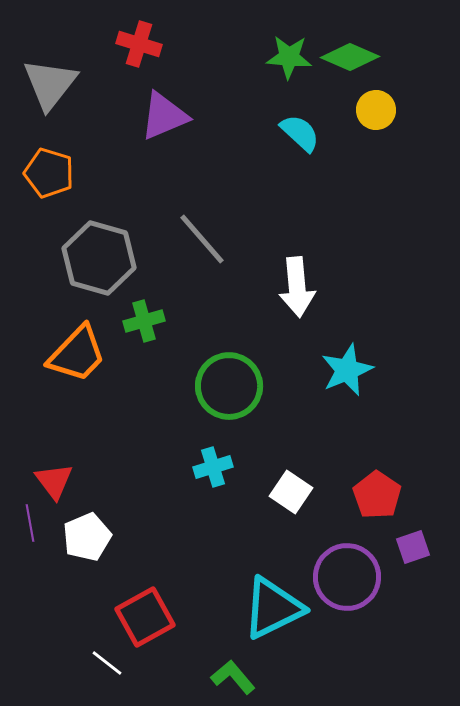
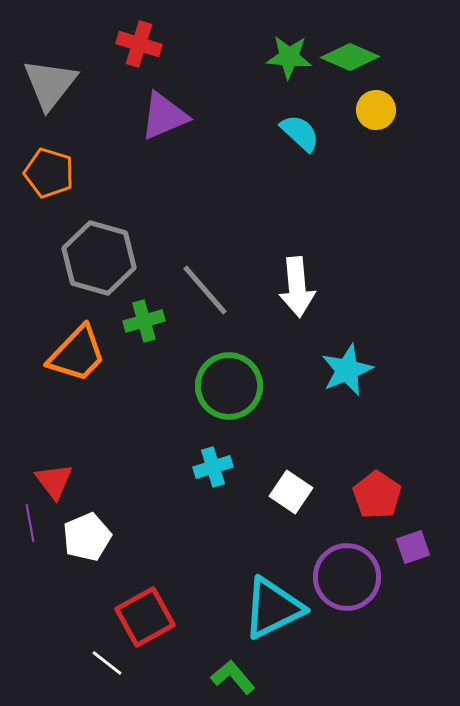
gray line: moved 3 px right, 51 px down
